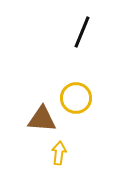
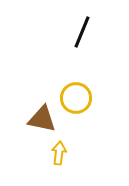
brown triangle: rotated 8 degrees clockwise
